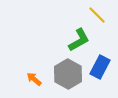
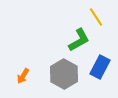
yellow line: moved 1 px left, 2 px down; rotated 12 degrees clockwise
gray hexagon: moved 4 px left
orange arrow: moved 11 px left, 3 px up; rotated 98 degrees counterclockwise
